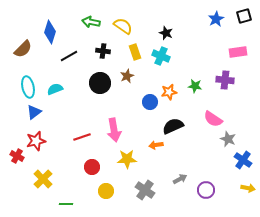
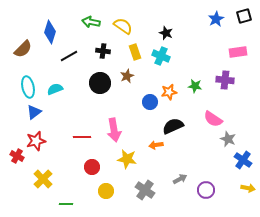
red line: rotated 18 degrees clockwise
yellow star: rotated 12 degrees clockwise
